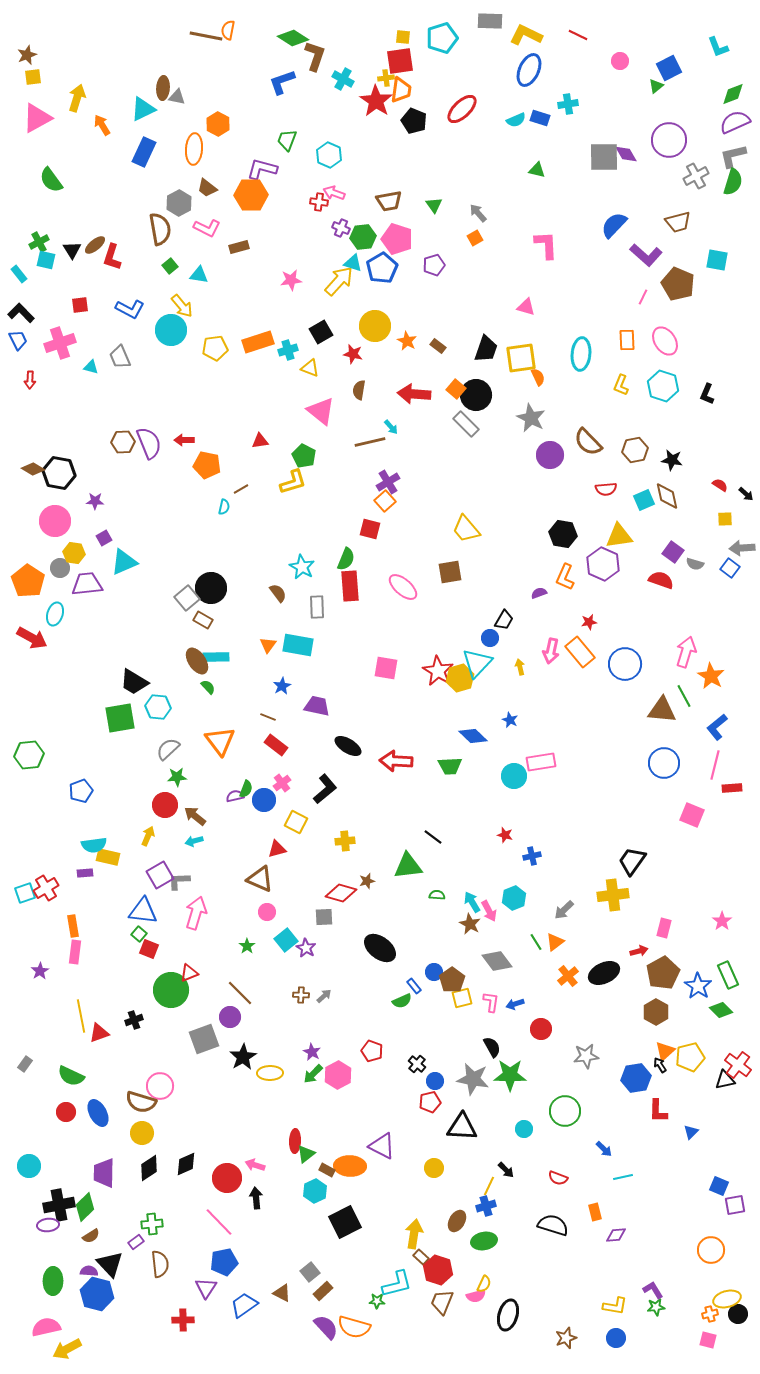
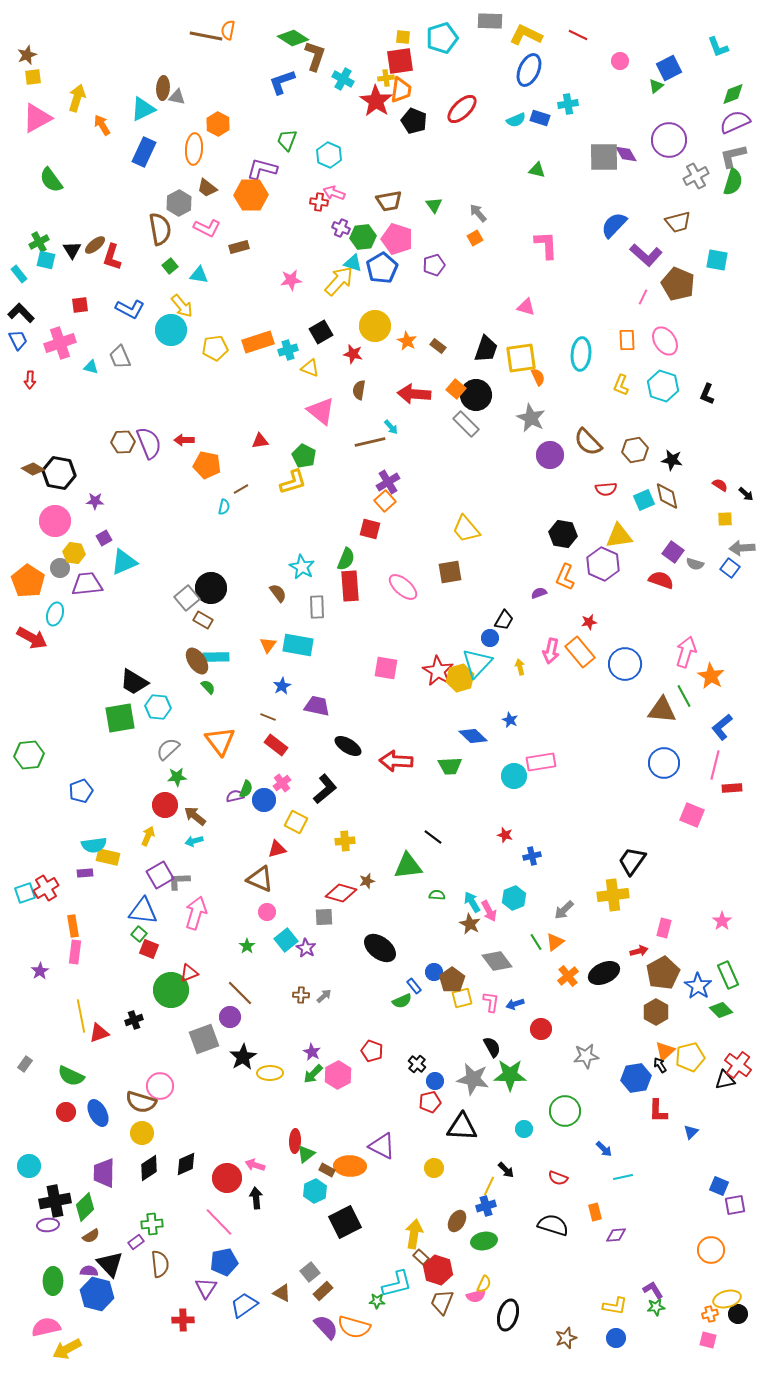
blue L-shape at (717, 727): moved 5 px right
black cross at (59, 1205): moved 4 px left, 4 px up
